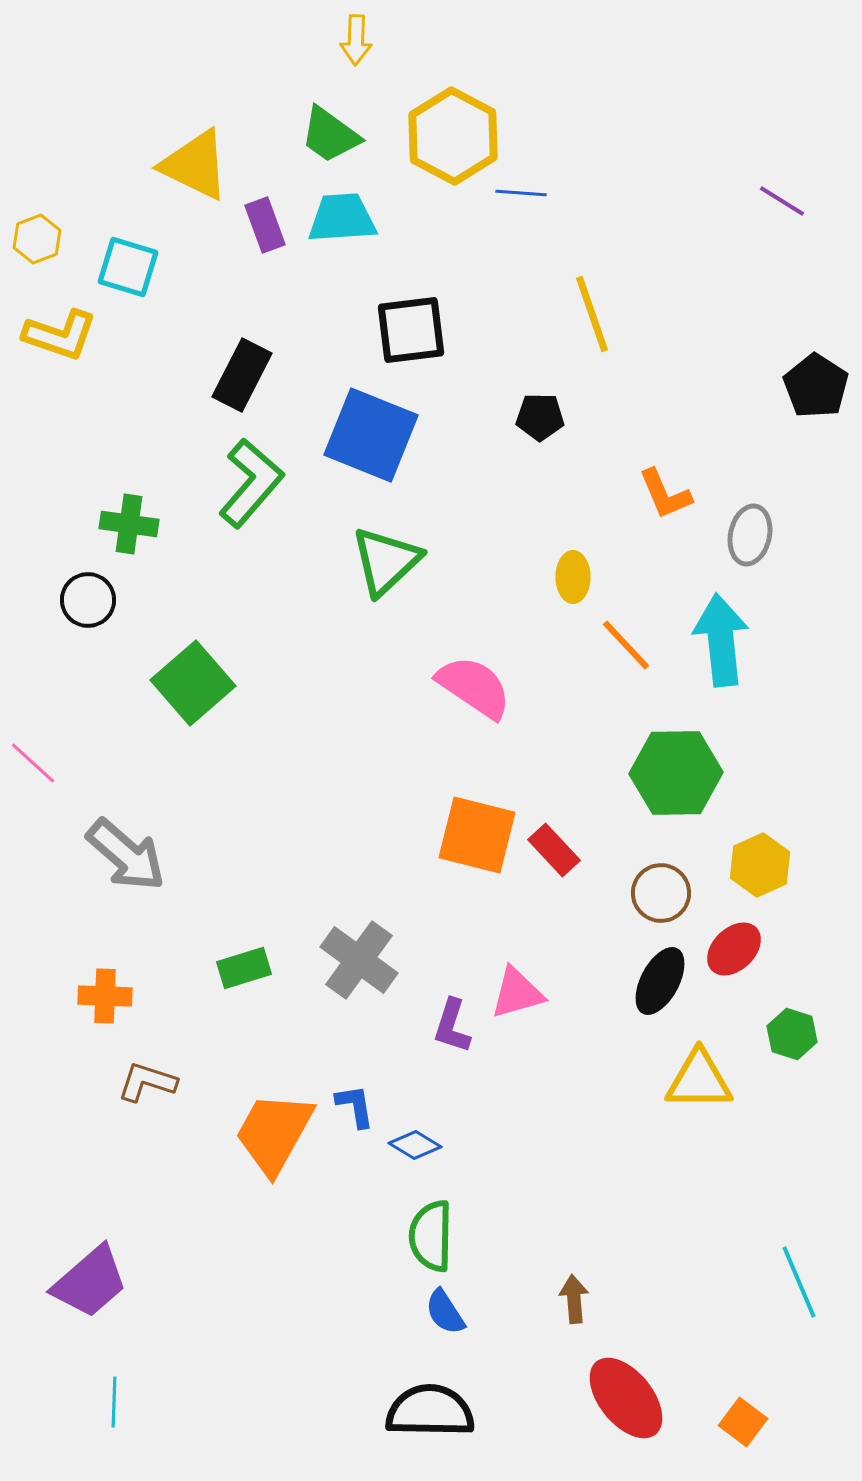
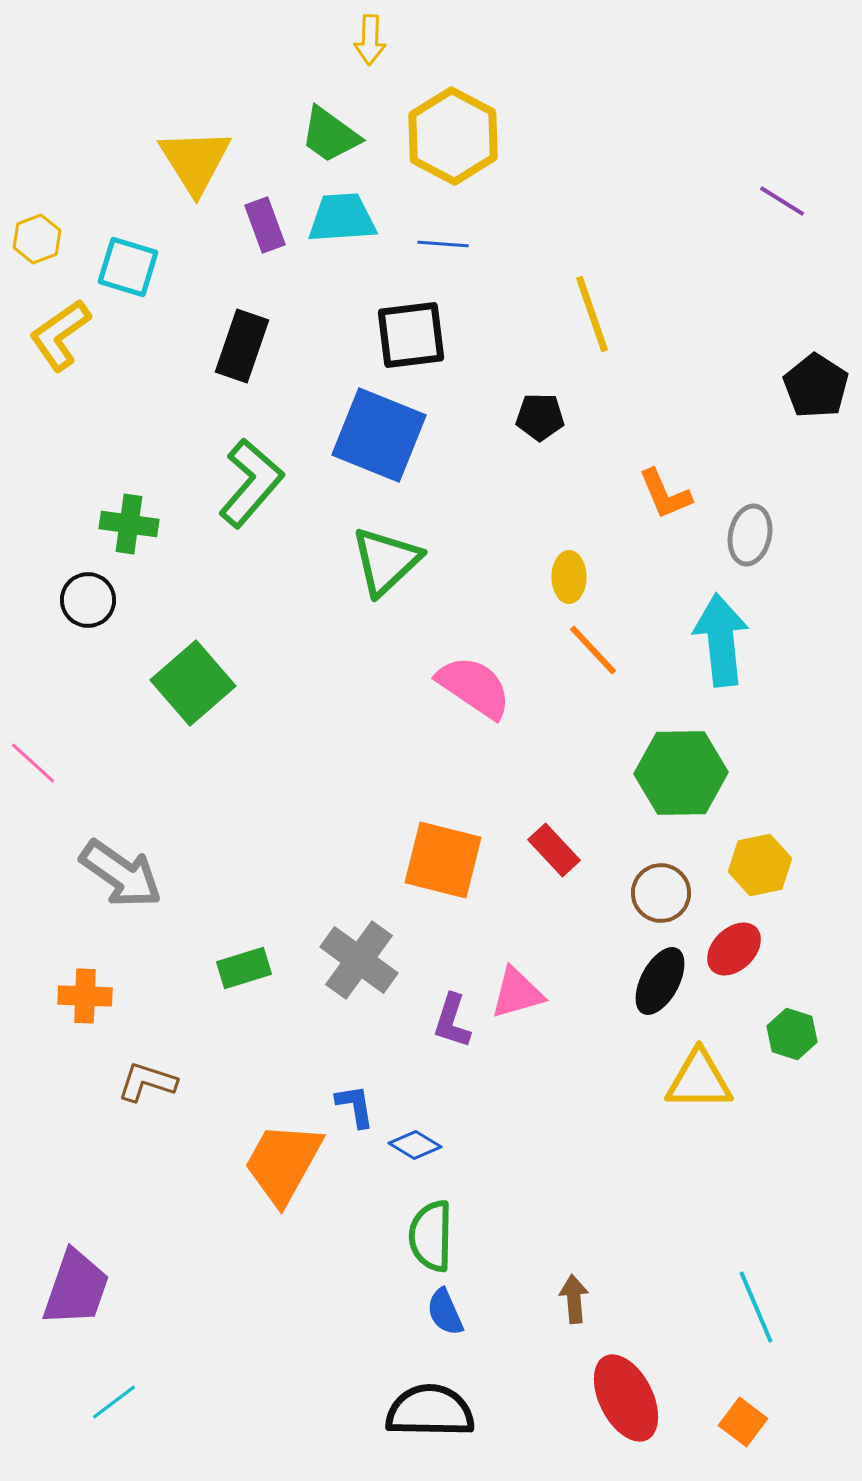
yellow arrow at (356, 40): moved 14 px right
yellow triangle at (195, 165): moved 4 px up; rotated 32 degrees clockwise
blue line at (521, 193): moved 78 px left, 51 px down
black square at (411, 330): moved 5 px down
yellow L-shape at (60, 335): rotated 126 degrees clockwise
black rectangle at (242, 375): moved 29 px up; rotated 8 degrees counterclockwise
blue square at (371, 435): moved 8 px right
yellow ellipse at (573, 577): moved 4 px left
orange line at (626, 645): moved 33 px left, 5 px down
green hexagon at (676, 773): moved 5 px right
orange square at (477, 835): moved 34 px left, 25 px down
gray arrow at (126, 855): moved 5 px left, 19 px down; rotated 6 degrees counterclockwise
yellow hexagon at (760, 865): rotated 12 degrees clockwise
orange cross at (105, 996): moved 20 px left
purple L-shape at (452, 1026): moved 5 px up
orange trapezoid at (274, 1133): moved 9 px right, 30 px down
purple trapezoid at (90, 1282): moved 14 px left, 6 px down; rotated 30 degrees counterclockwise
cyan line at (799, 1282): moved 43 px left, 25 px down
blue semicircle at (445, 1312): rotated 9 degrees clockwise
red ellipse at (626, 1398): rotated 12 degrees clockwise
cyan line at (114, 1402): rotated 51 degrees clockwise
